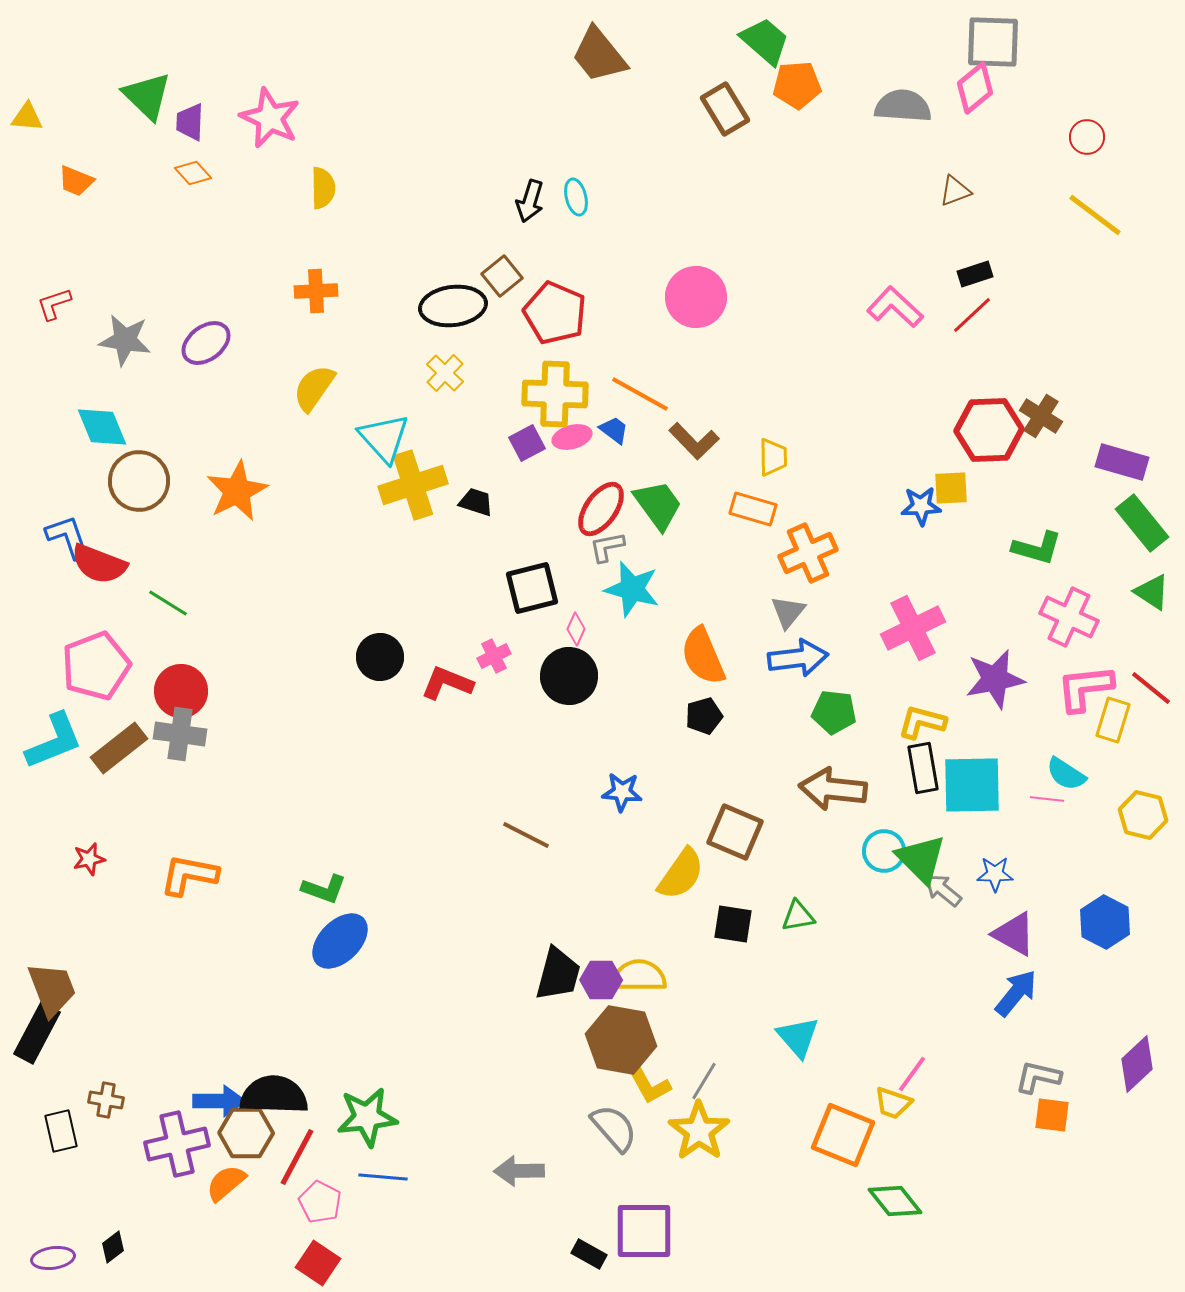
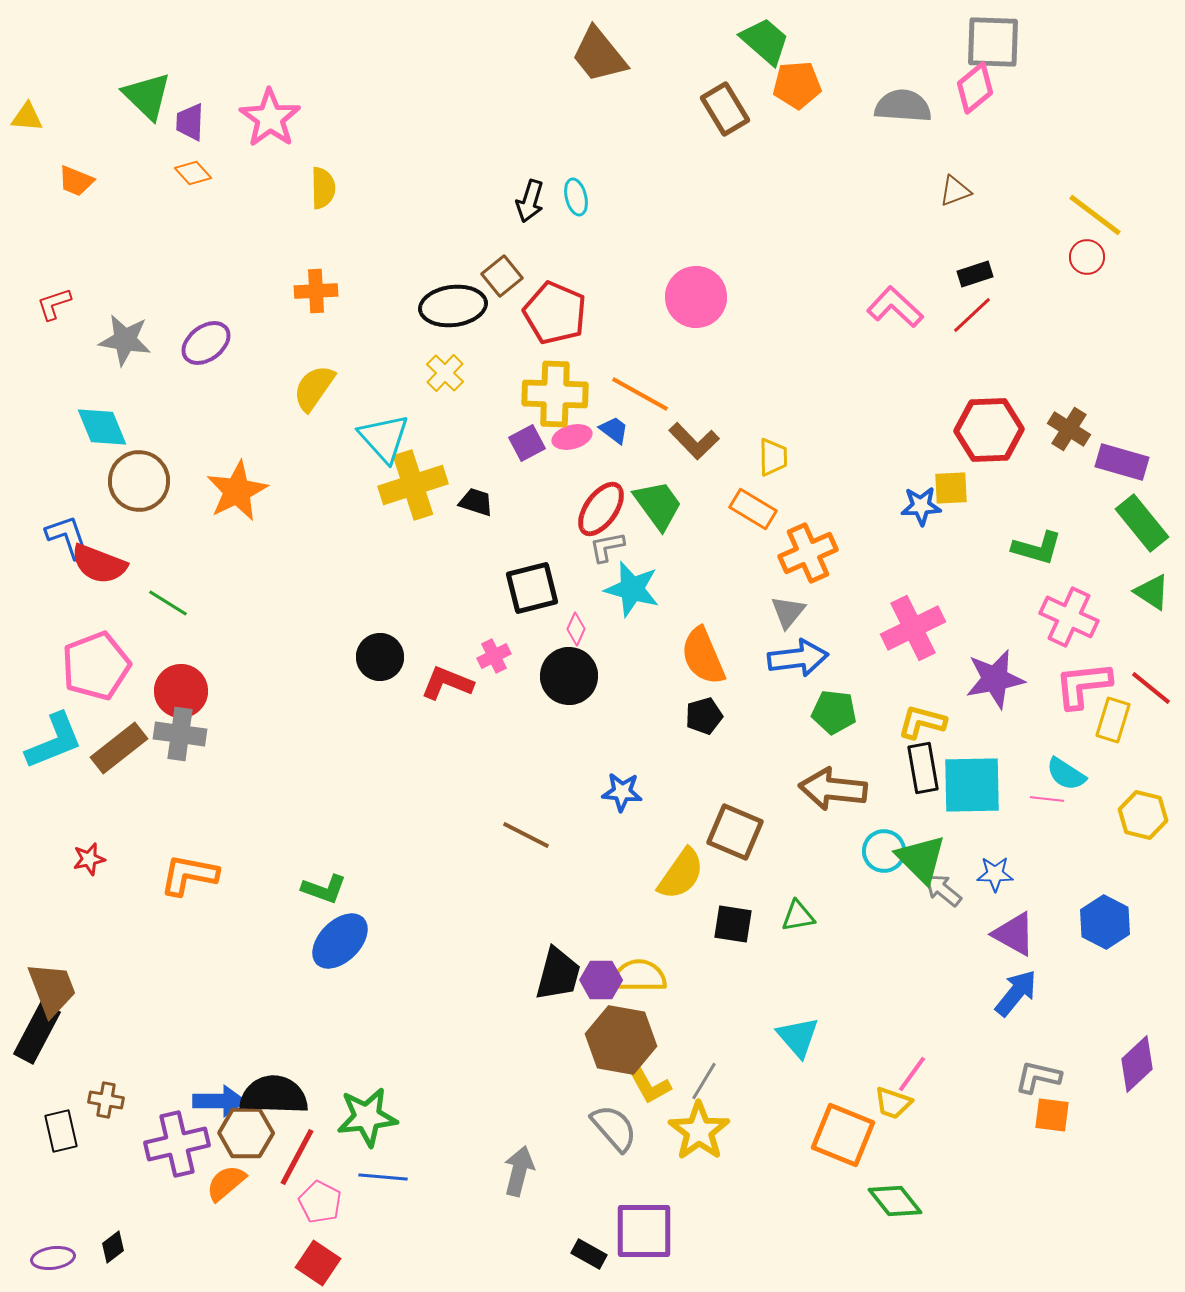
pink star at (270, 118): rotated 10 degrees clockwise
red circle at (1087, 137): moved 120 px down
brown cross at (1041, 416): moved 28 px right, 13 px down
orange rectangle at (753, 509): rotated 15 degrees clockwise
pink L-shape at (1085, 688): moved 2 px left, 3 px up
gray arrow at (519, 1171): rotated 105 degrees clockwise
